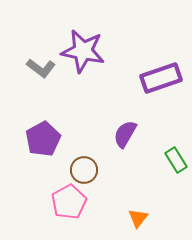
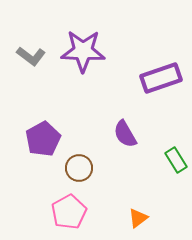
purple star: rotated 9 degrees counterclockwise
gray L-shape: moved 10 px left, 12 px up
purple semicircle: rotated 60 degrees counterclockwise
brown circle: moved 5 px left, 2 px up
pink pentagon: moved 10 px down
orange triangle: rotated 15 degrees clockwise
